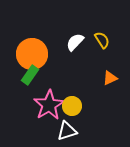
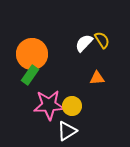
white semicircle: moved 9 px right, 1 px down
orange triangle: moved 13 px left; rotated 21 degrees clockwise
pink star: rotated 28 degrees clockwise
white triangle: rotated 15 degrees counterclockwise
